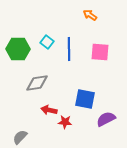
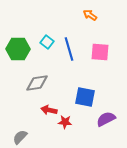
blue line: rotated 15 degrees counterclockwise
blue square: moved 2 px up
